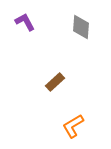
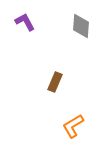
gray diamond: moved 1 px up
brown rectangle: rotated 24 degrees counterclockwise
